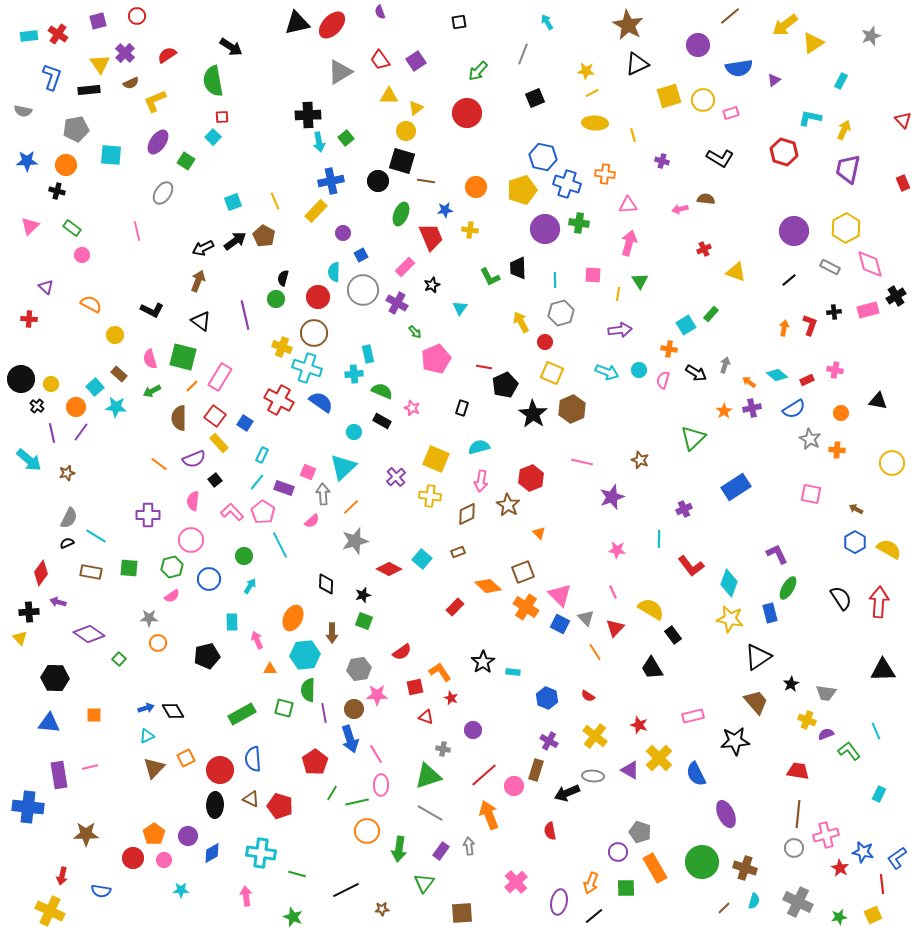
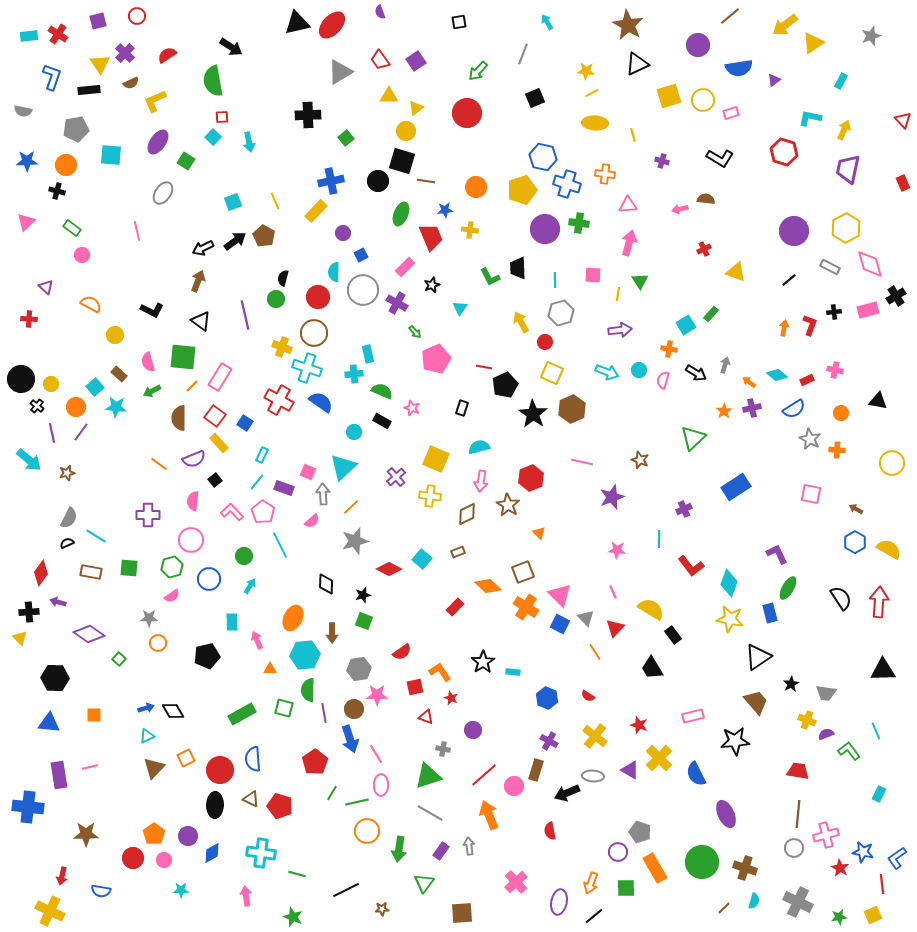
cyan arrow at (319, 142): moved 70 px left
pink triangle at (30, 226): moved 4 px left, 4 px up
green square at (183, 357): rotated 8 degrees counterclockwise
pink semicircle at (150, 359): moved 2 px left, 3 px down
